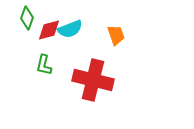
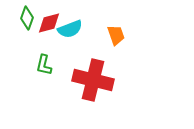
red diamond: moved 7 px up
